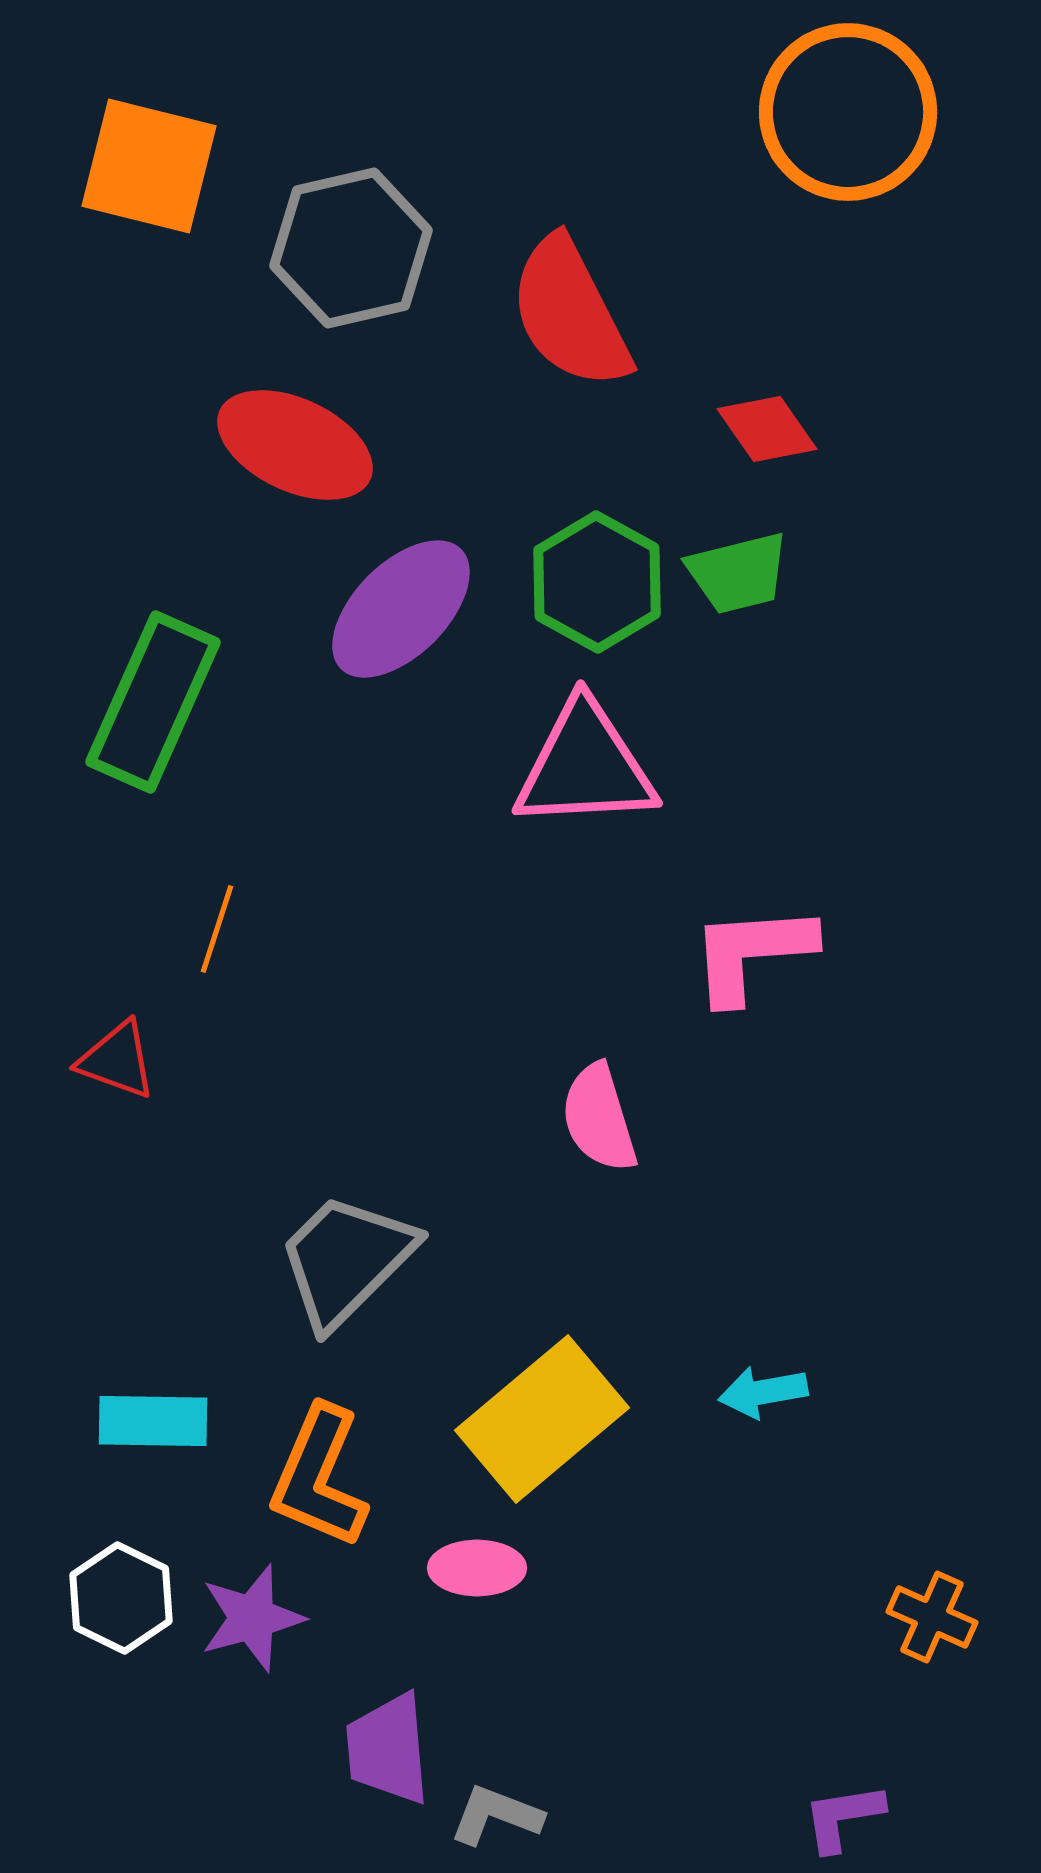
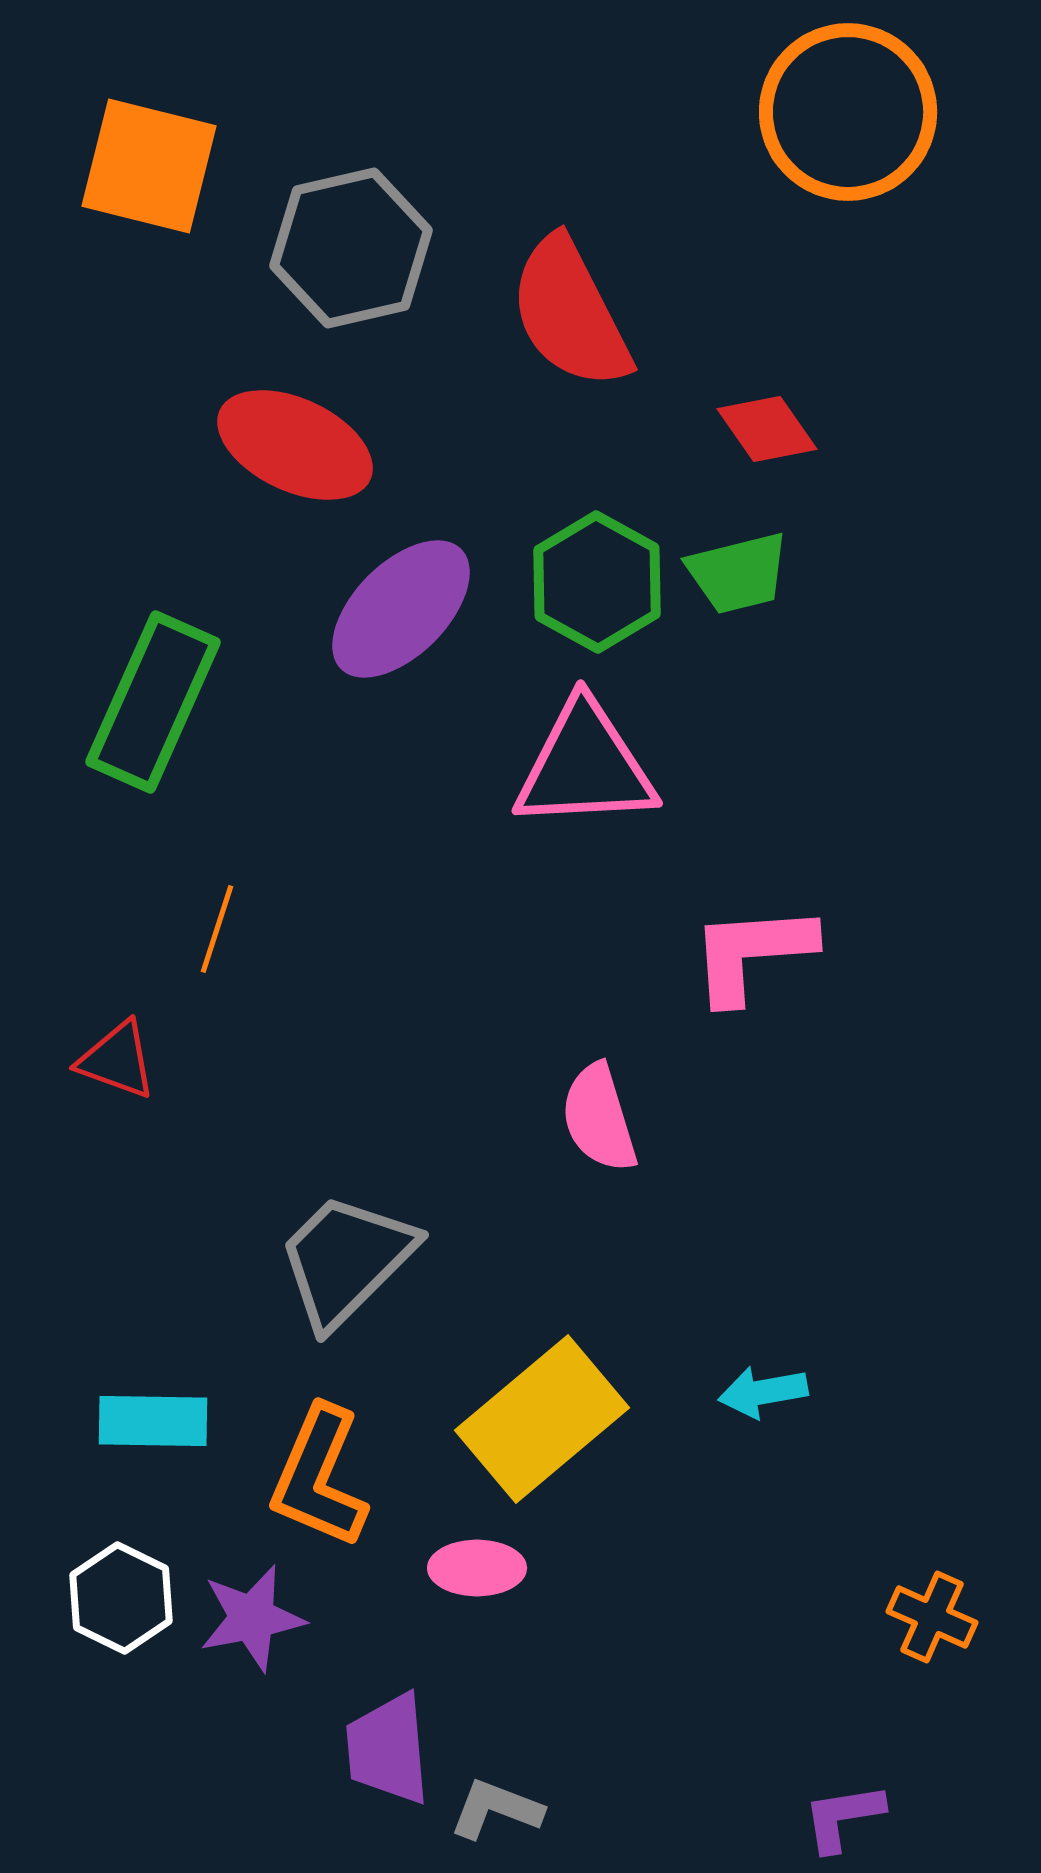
purple star: rotated 4 degrees clockwise
gray L-shape: moved 6 px up
